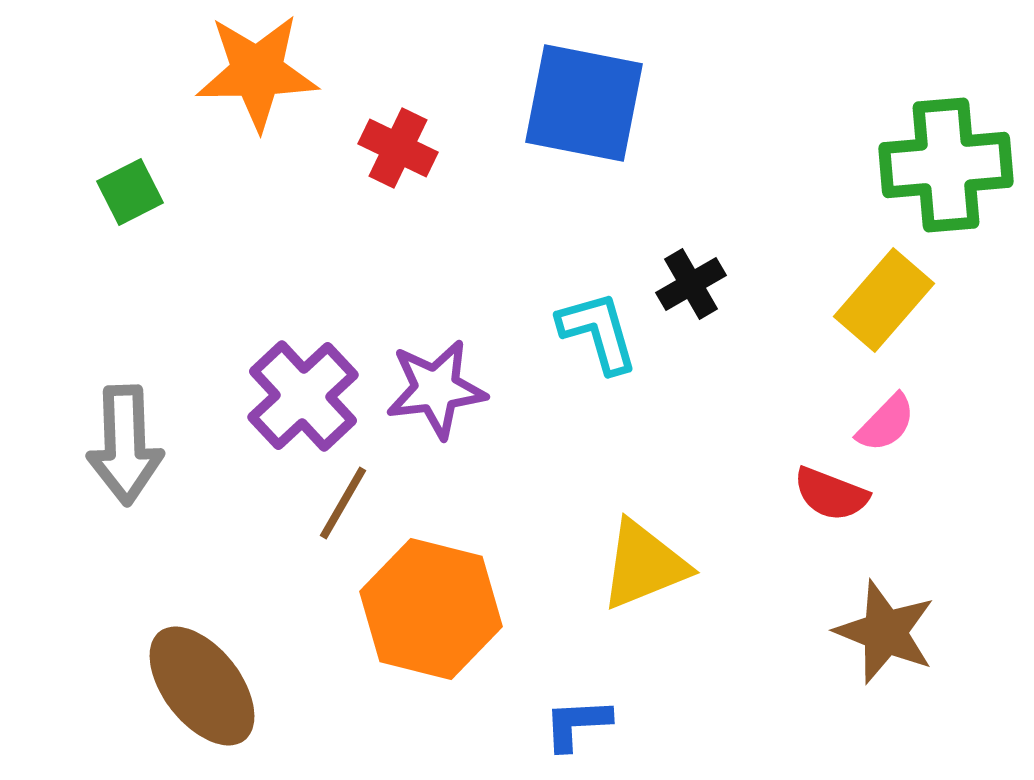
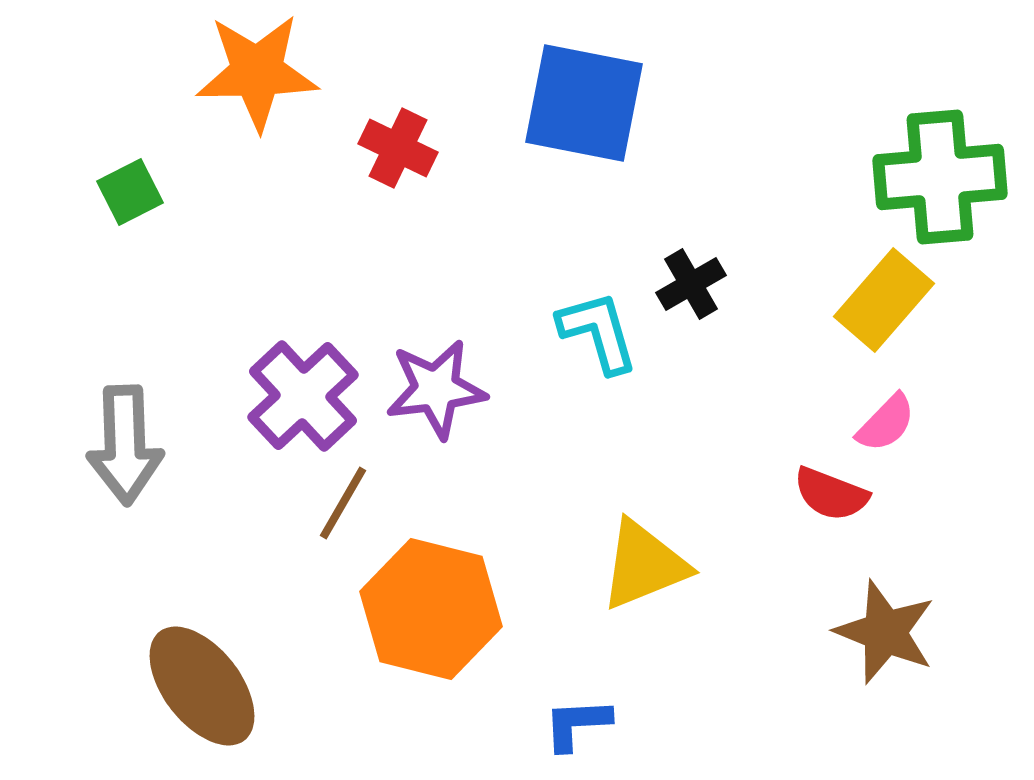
green cross: moved 6 px left, 12 px down
